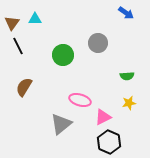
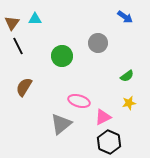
blue arrow: moved 1 px left, 4 px down
green circle: moved 1 px left, 1 px down
green semicircle: rotated 32 degrees counterclockwise
pink ellipse: moved 1 px left, 1 px down
